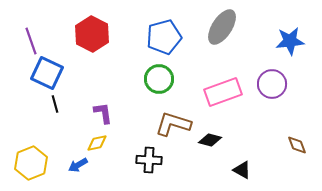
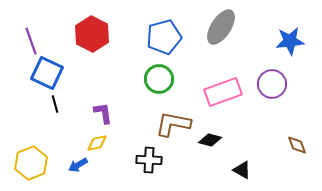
gray ellipse: moved 1 px left
brown L-shape: rotated 6 degrees counterclockwise
